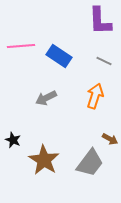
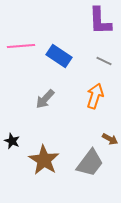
gray arrow: moved 1 px left, 1 px down; rotated 20 degrees counterclockwise
black star: moved 1 px left, 1 px down
